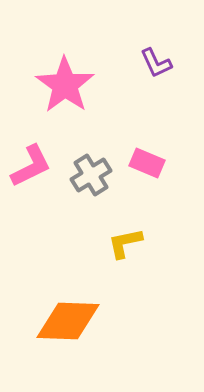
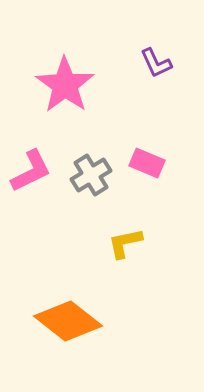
pink L-shape: moved 5 px down
orange diamond: rotated 36 degrees clockwise
